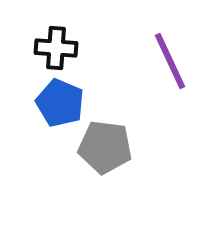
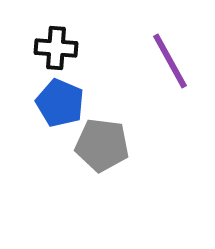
purple line: rotated 4 degrees counterclockwise
gray pentagon: moved 3 px left, 2 px up
